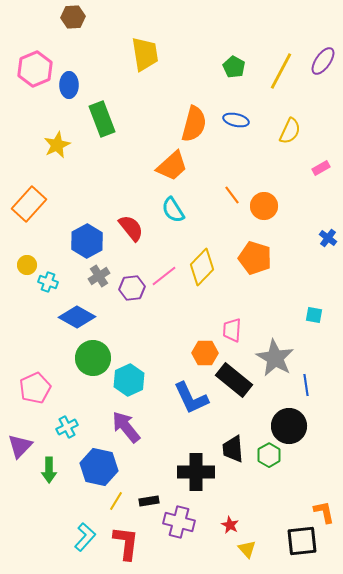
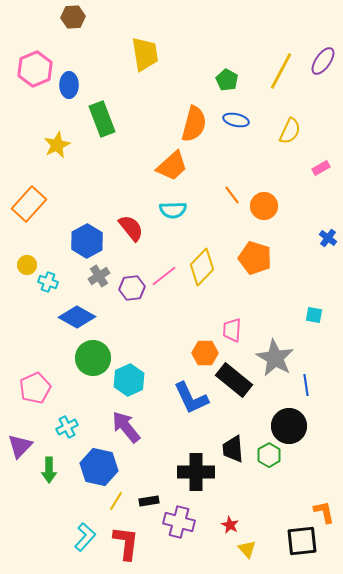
green pentagon at (234, 67): moved 7 px left, 13 px down
cyan semicircle at (173, 210): rotated 60 degrees counterclockwise
